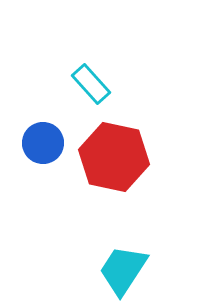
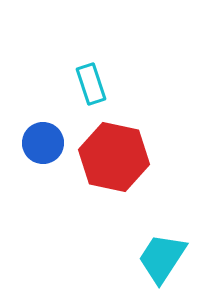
cyan rectangle: rotated 24 degrees clockwise
cyan trapezoid: moved 39 px right, 12 px up
